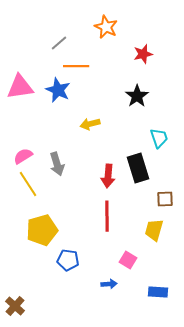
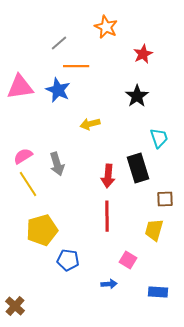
red star: rotated 12 degrees counterclockwise
